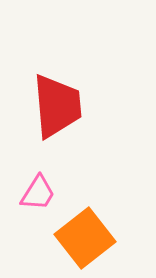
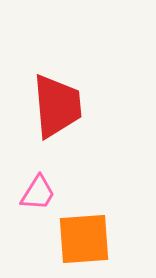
orange square: moved 1 px left, 1 px down; rotated 34 degrees clockwise
